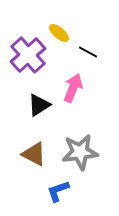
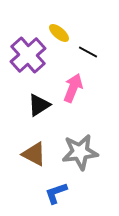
blue L-shape: moved 2 px left, 2 px down
